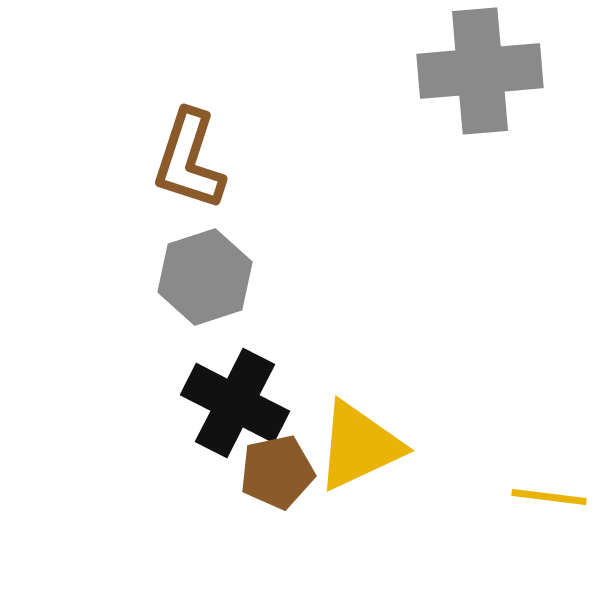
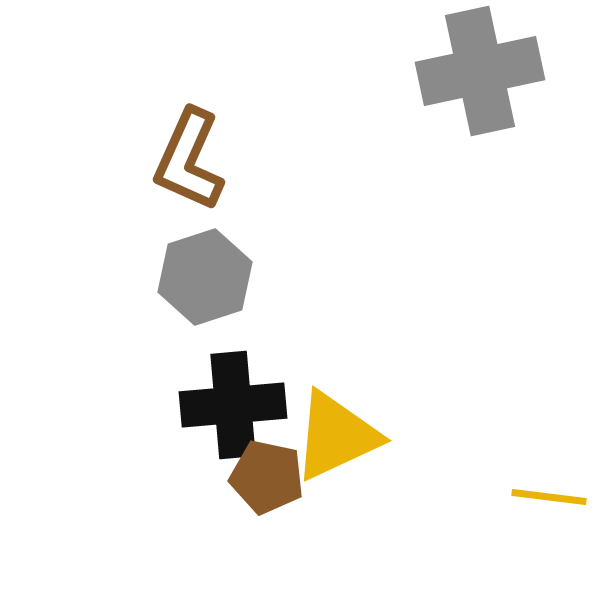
gray cross: rotated 7 degrees counterclockwise
brown L-shape: rotated 6 degrees clockwise
black cross: moved 2 px left, 2 px down; rotated 32 degrees counterclockwise
yellow triangle: moved 23 px left, 10 px up
brown pentagon: moved 10 px left, 5 px down; rotated 24 degrees clockwise
